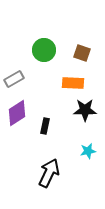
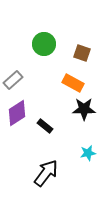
green circle: moved 6 px up
gray rectangle: moved 1 px left, 1 px down; rotated 12 degrees counterclockwise
orange rectangle: rotated 25 degrees clockwise
black star: moved 1 px left, 1 px up
black rectangle: rotated 63 degrees counterclockwise
cyan star: moved 2 px down
black arrow: moved 3 px left; rotated 12 degrees clockwise
